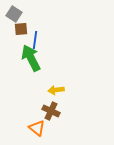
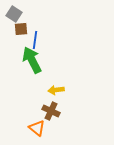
green arrow: moved 1 px right, 2 px down
